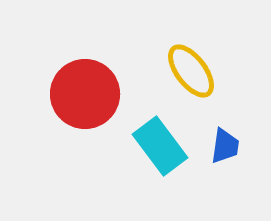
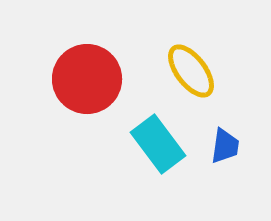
red circle: moved 2 px right, 15 px up
cyan rectangle: moved 2 px left, 2 px up
